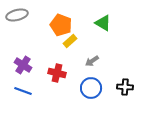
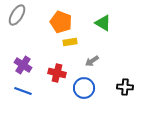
gray ellipse: rotated 45 degrees counterclockwise
orange pentagon: moved 3 px up
yellow rectangle: moved 1 px down; rotated 32 degrees clockwise
blue circle: moved 7 px left
